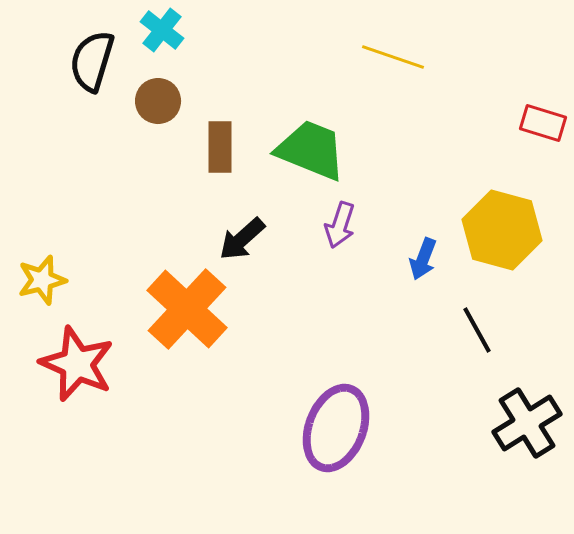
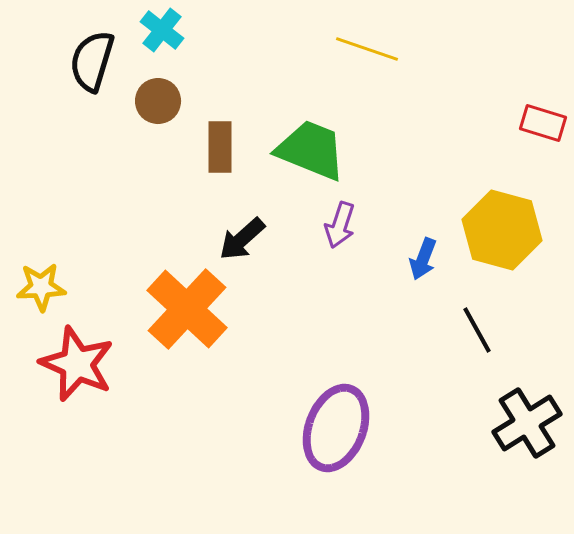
yellow line: moved 26 px left, 8 px up
yellow star: moved 1 px left, 7 px down; rotated 12 degrees clockwise
